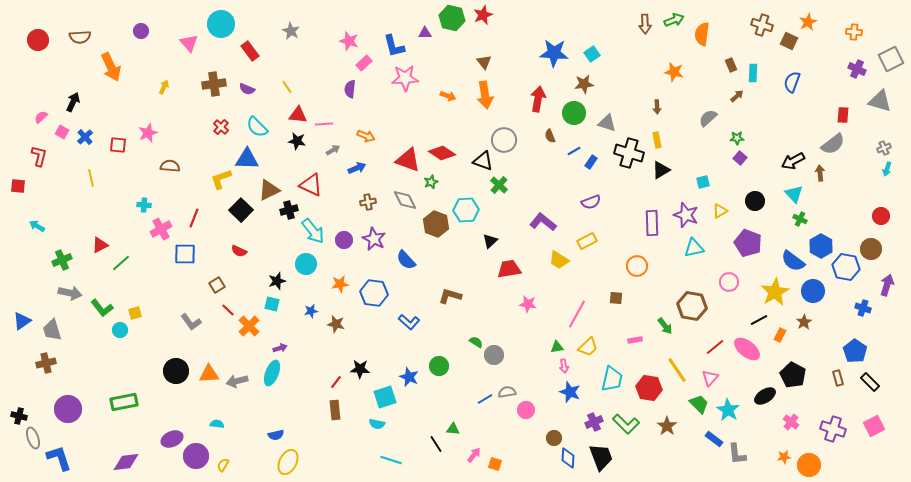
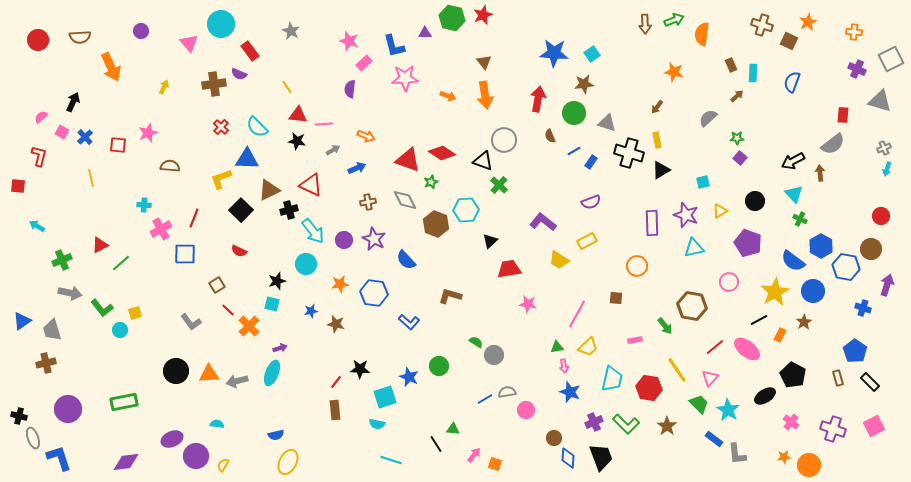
purple semicircle at (247, 89): moved 8 px left, 15 px up
brown arrow at (657, 107): rotated 40 degrees clockwise
